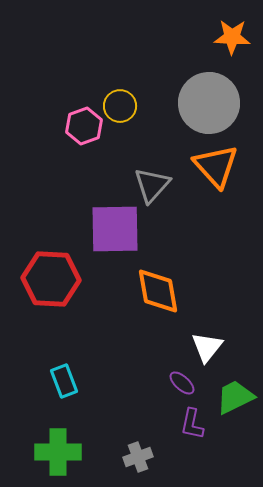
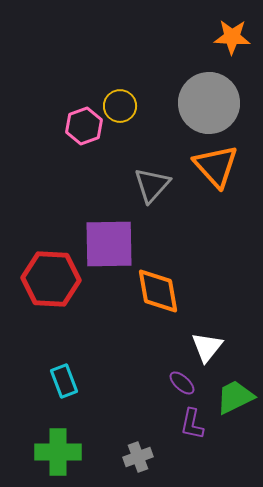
purple square: moved 6 px left, 15 px down
